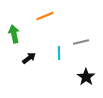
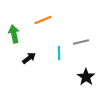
orange line: moved 2 px left, 4 px down
